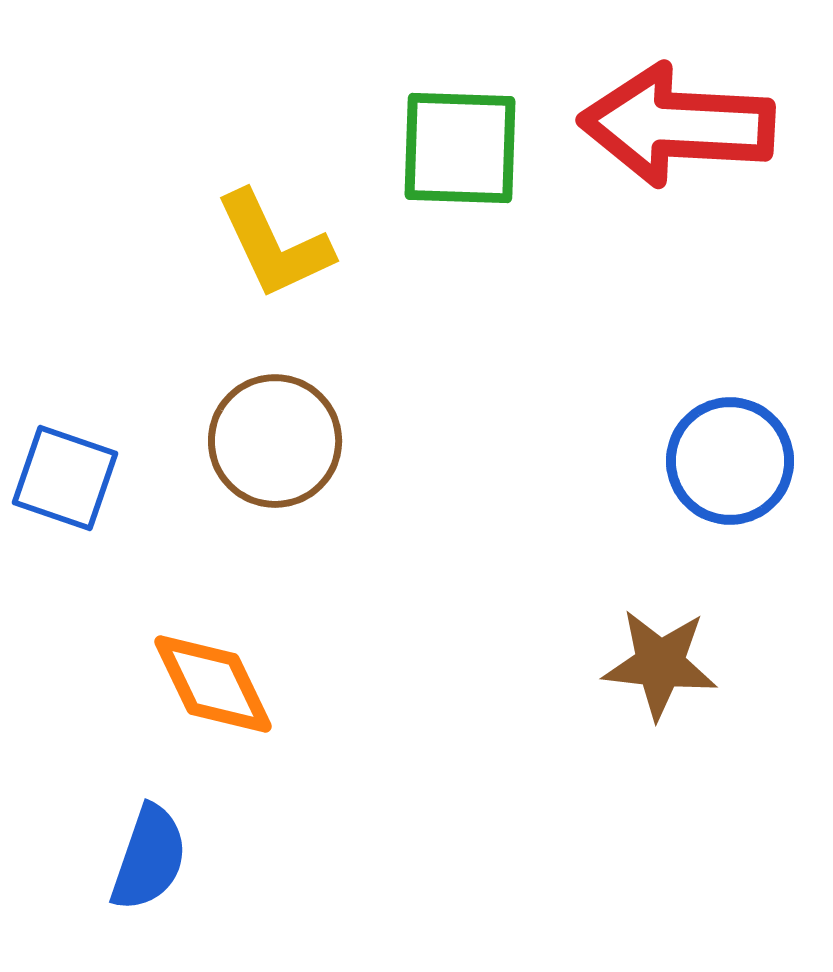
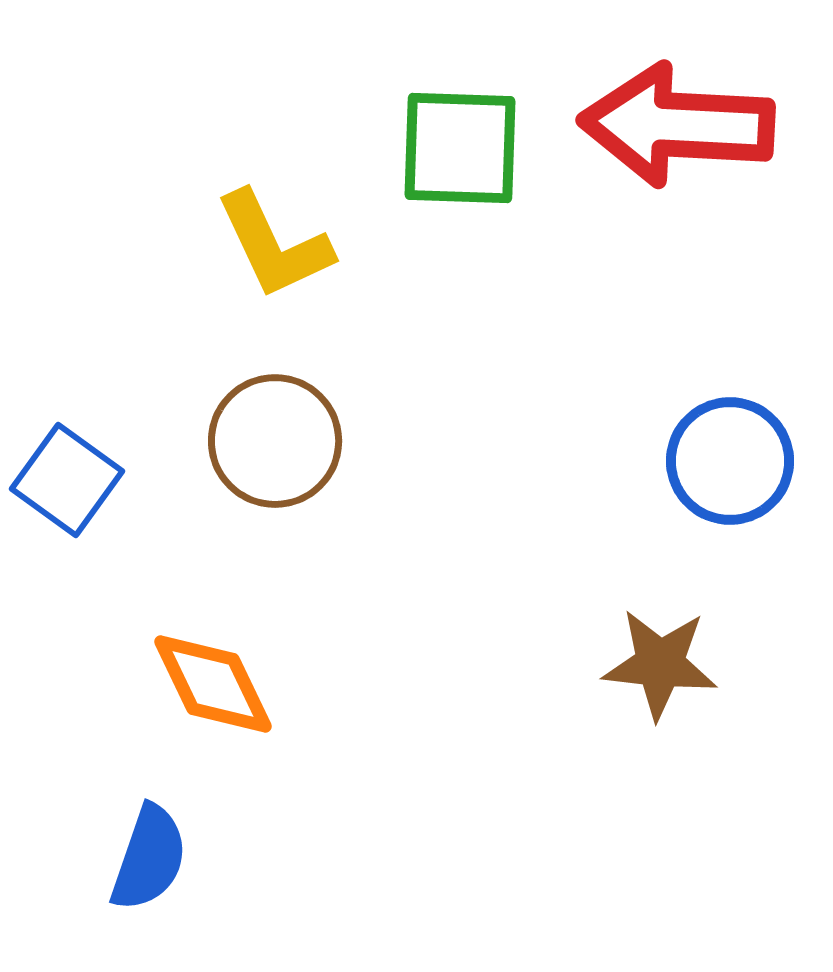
blue square: moved 2 px right, 2 px down; rotated 17 degrees clockwise
